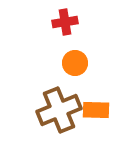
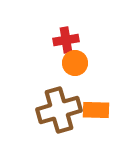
red cross: moved 1 px right, 18 px down
brown cross: rotated 6 degrees clockwise
